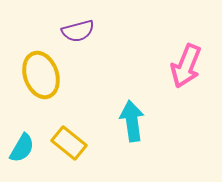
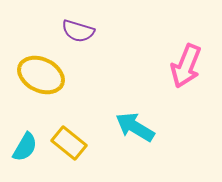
purple semicircle: rotated 32 degrees clockwise
yellow ellipse: rotated 45 degrees counterclockwise
cyan arrow: moved 3 px right, 6 px down; rotated 51 degrees counterclockwise
cyan semicircle: moved 3 px right, 1 px up
